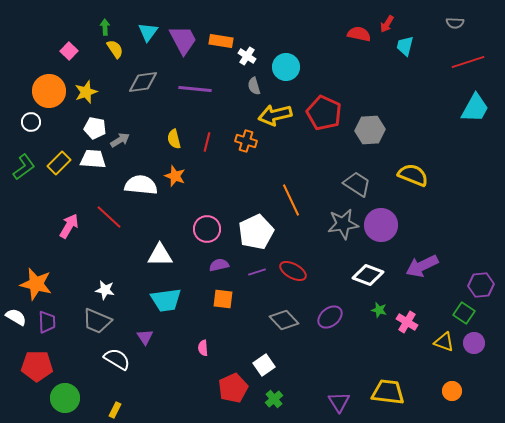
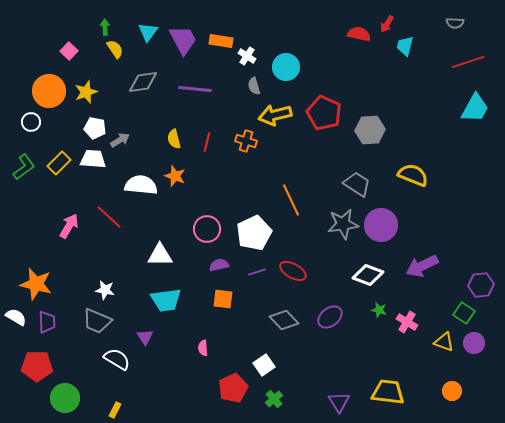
white pentagon at (256, 232): moved 2 px left, 1 px down
